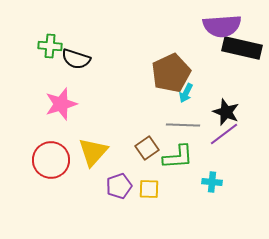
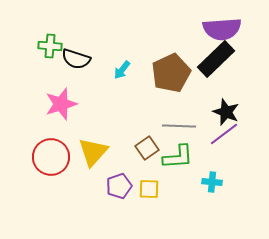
purple semicircle: moved 3 px down
black rectangle: moved 26 px left, 11 px down; rotated 57 degrees counterclockwise
cyan arrow: moved 64 px left, 23 px up; rotated 12 degrees clockwise
gray line: moved 4 px left, 1 px down
red circle: moved 3 px up
